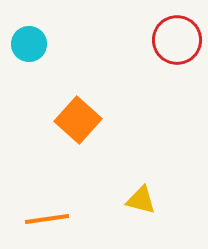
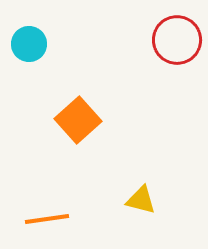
orange square: rotated 6 degrees clockwise
